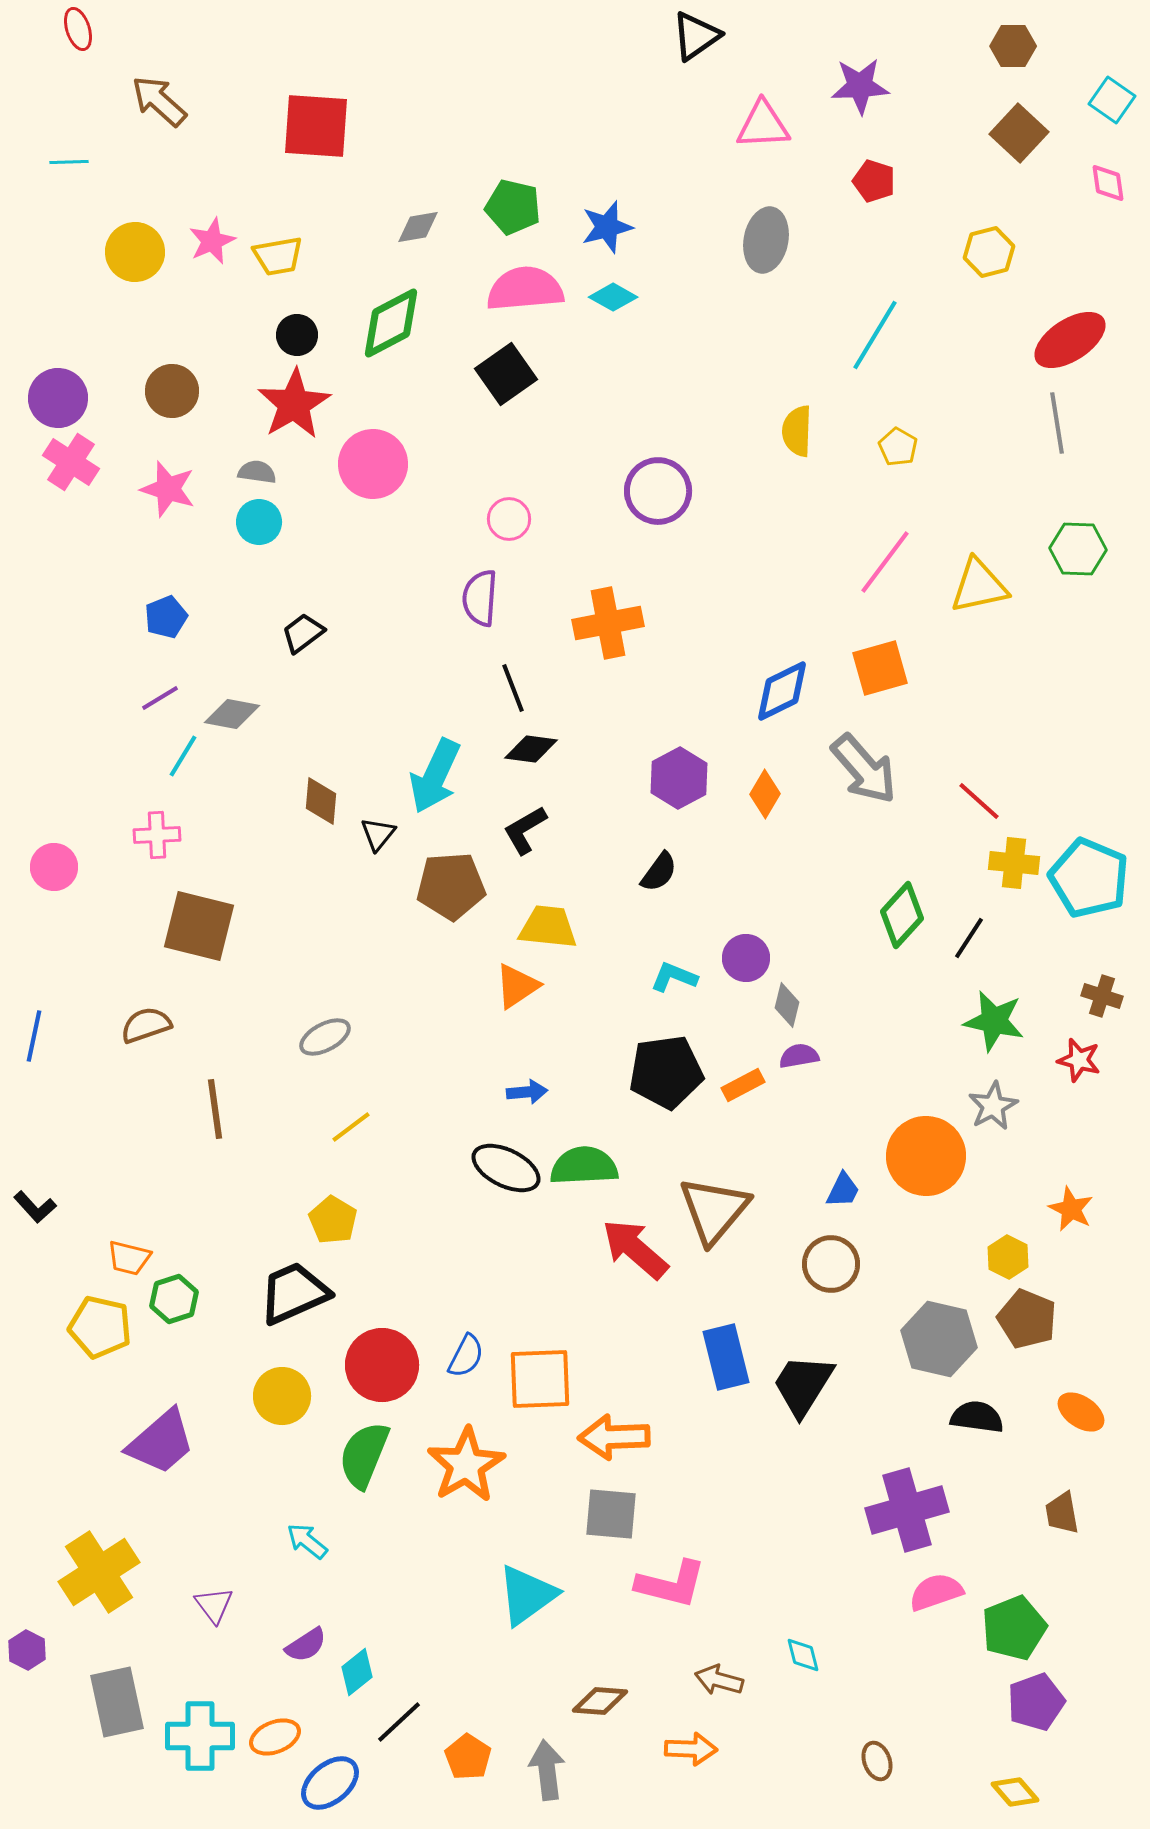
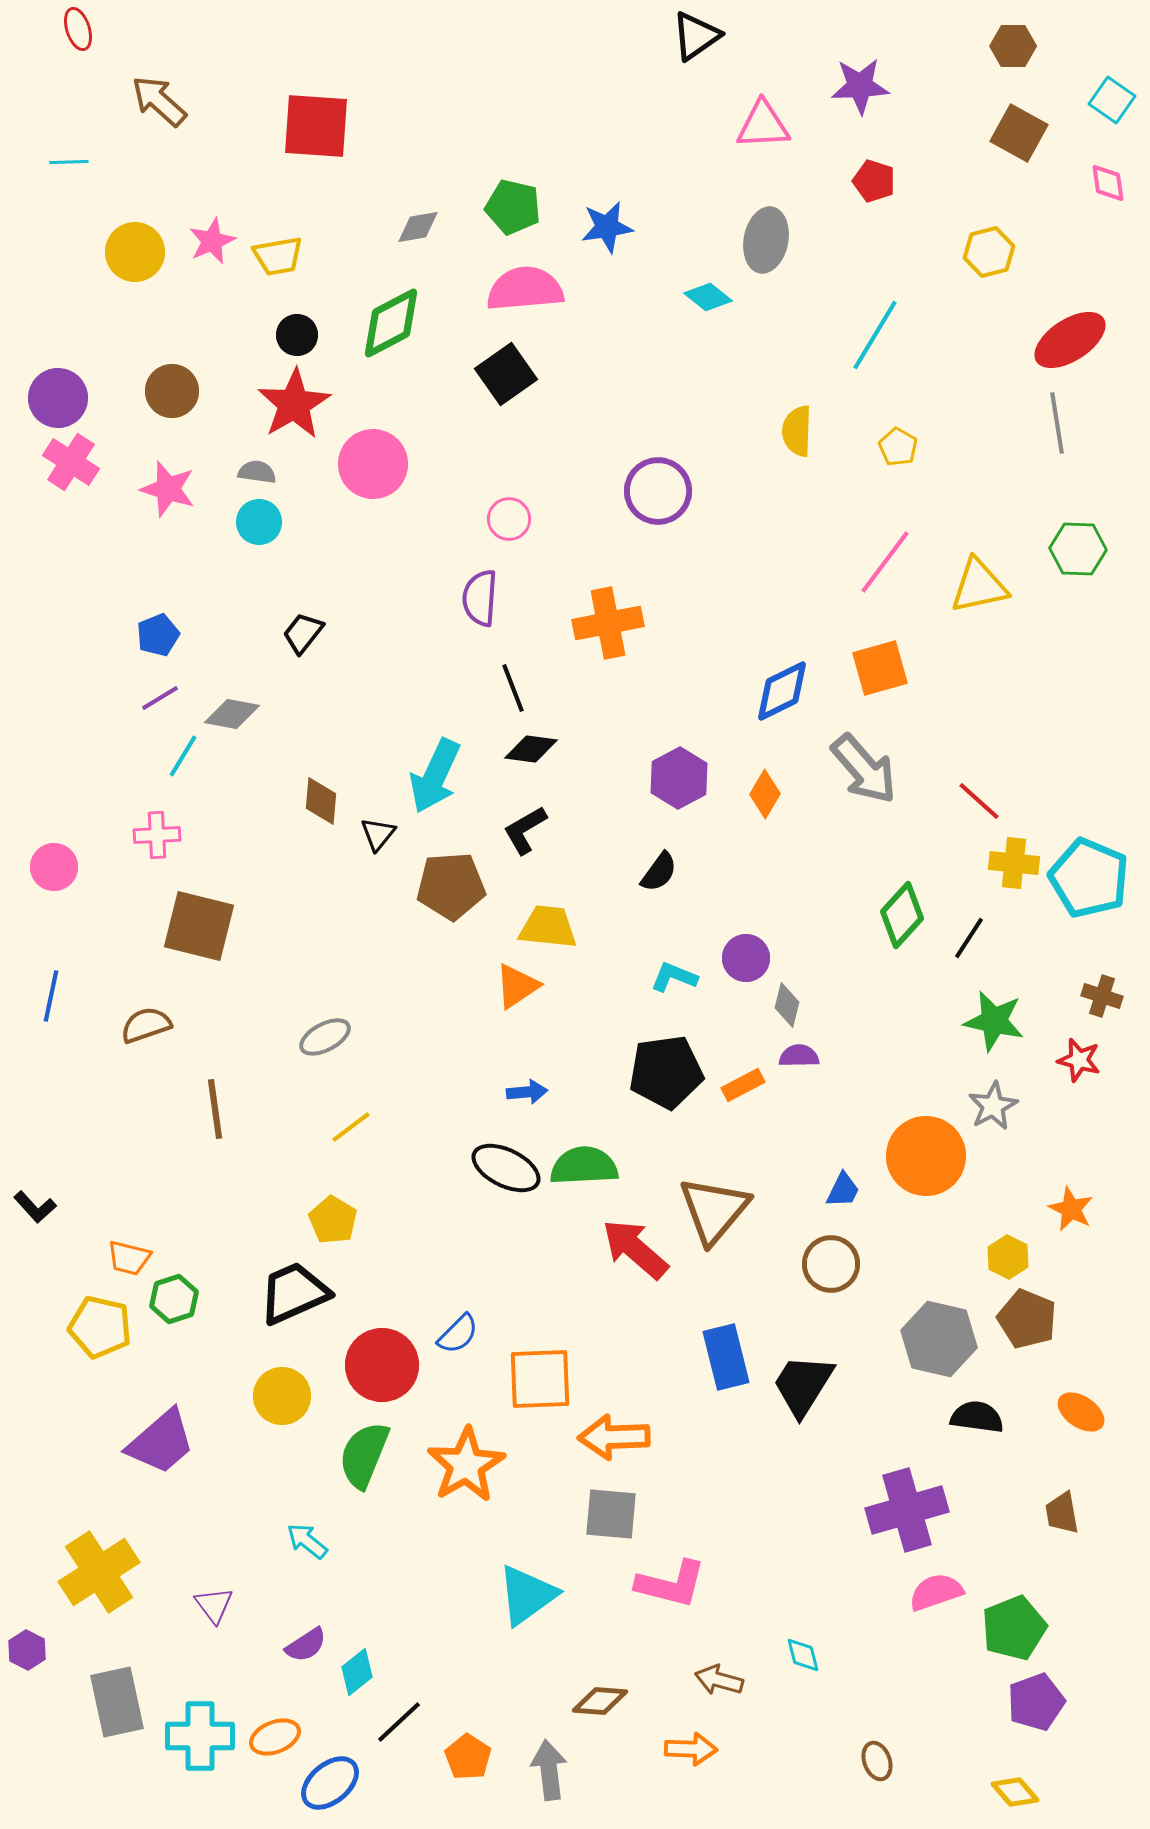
brown square at (1019, 133): rotated 14 degrees counterclockwise
blue star at (607, 227): rotated 6 degrees clockwise
cyan diamond at (613, 297): moved 95 px right; rotated 9 degrees clockwise
blue pentagon at (166, 617): moved 8 px left, 18 px down
black trapezoid at (303, 633): rotated 15 degrees counterclockwise
blue line at (34, 1036): moved 17 px right, 40 px up
purple semicircle at (799, 1056): rotated 9 degrees clockwise
blue semicircle at (466, 1356): moved 8 px left, 22 px up; rotated 18 degrees clockwise
gray arrow at (547, 1770): moved 2 px right
